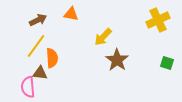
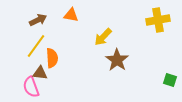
orange triangle: moved 1 px down
yellow cross: rotated 15 degrees clockwise
green square: moved 3 px right, 17 px down
pink semicircle: moved 3 px right; rotated 15 degrees counterclockwise
